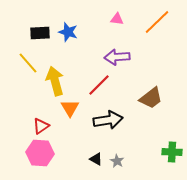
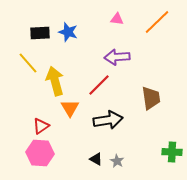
brown trapezoid: rotated 60 degrees counterclockwise
